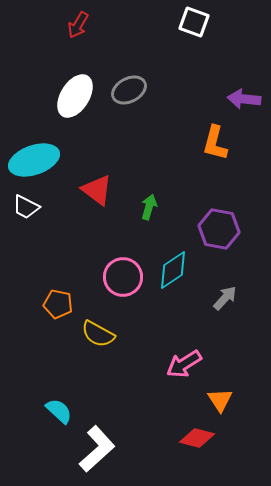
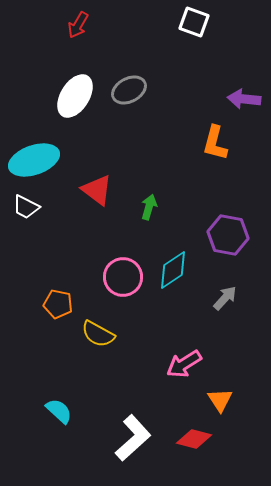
purple hexagon: moved 9 px right, 6 px down
red diamond: moved 3 px left, 1 px down
white L-shape: moved 36 px right, 11 px up
